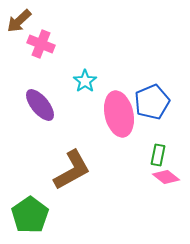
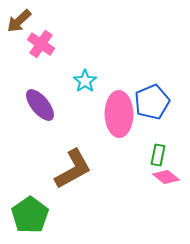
pink cross: rotated 12 degrees clockwise
pink ellipse: rotated 12 degrees clockwise
brown L-shape: moved 1 px right, 1 px up
